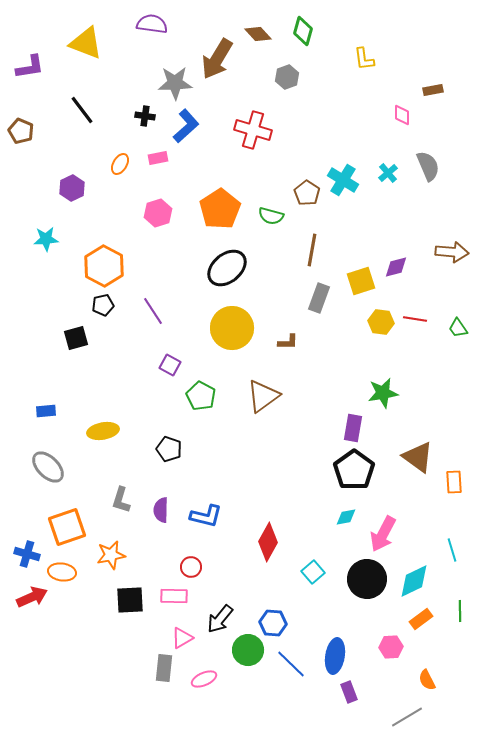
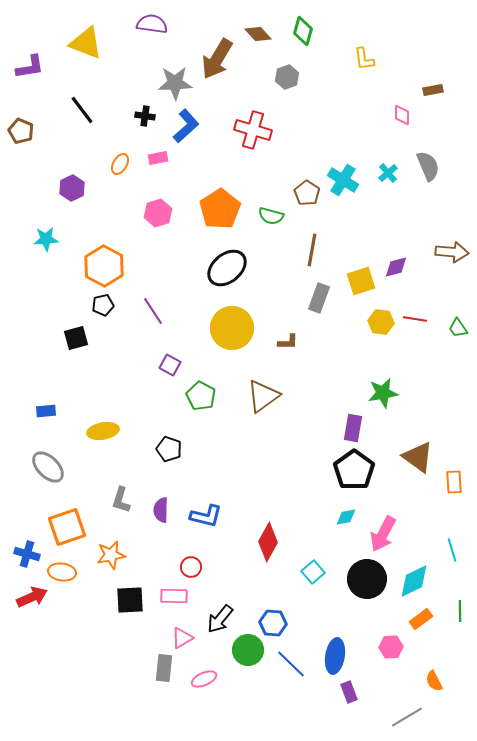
orange semicircle at (427, 680): moved 7 px right, 1 px down
